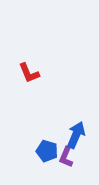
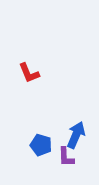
blue pentagon: moved 6 px left, 6 px up
purple L-shape: rotated 25 degrees counterclockwise
